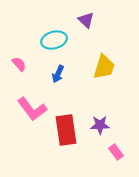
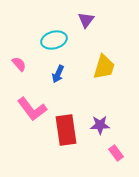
purple triangle: rotated 24 degrees clockwise
pink rectangle: moved 1 px down
